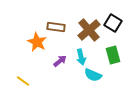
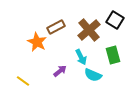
black square: moved 2 px right, 3 px up
brown rectangle: rotated 36 degrees counterclockwise
cyan arrow: rotated 14 degrees counterclockwise
purple arrow: moved 10 px down
